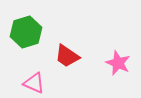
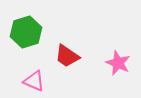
pink triangle: moved 2 px up
